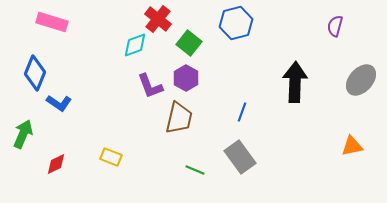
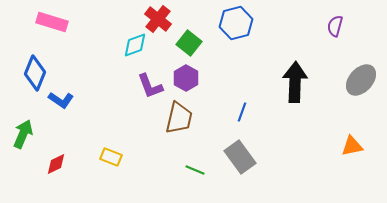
blue L-shape: moved 2 px right, 3 px up
